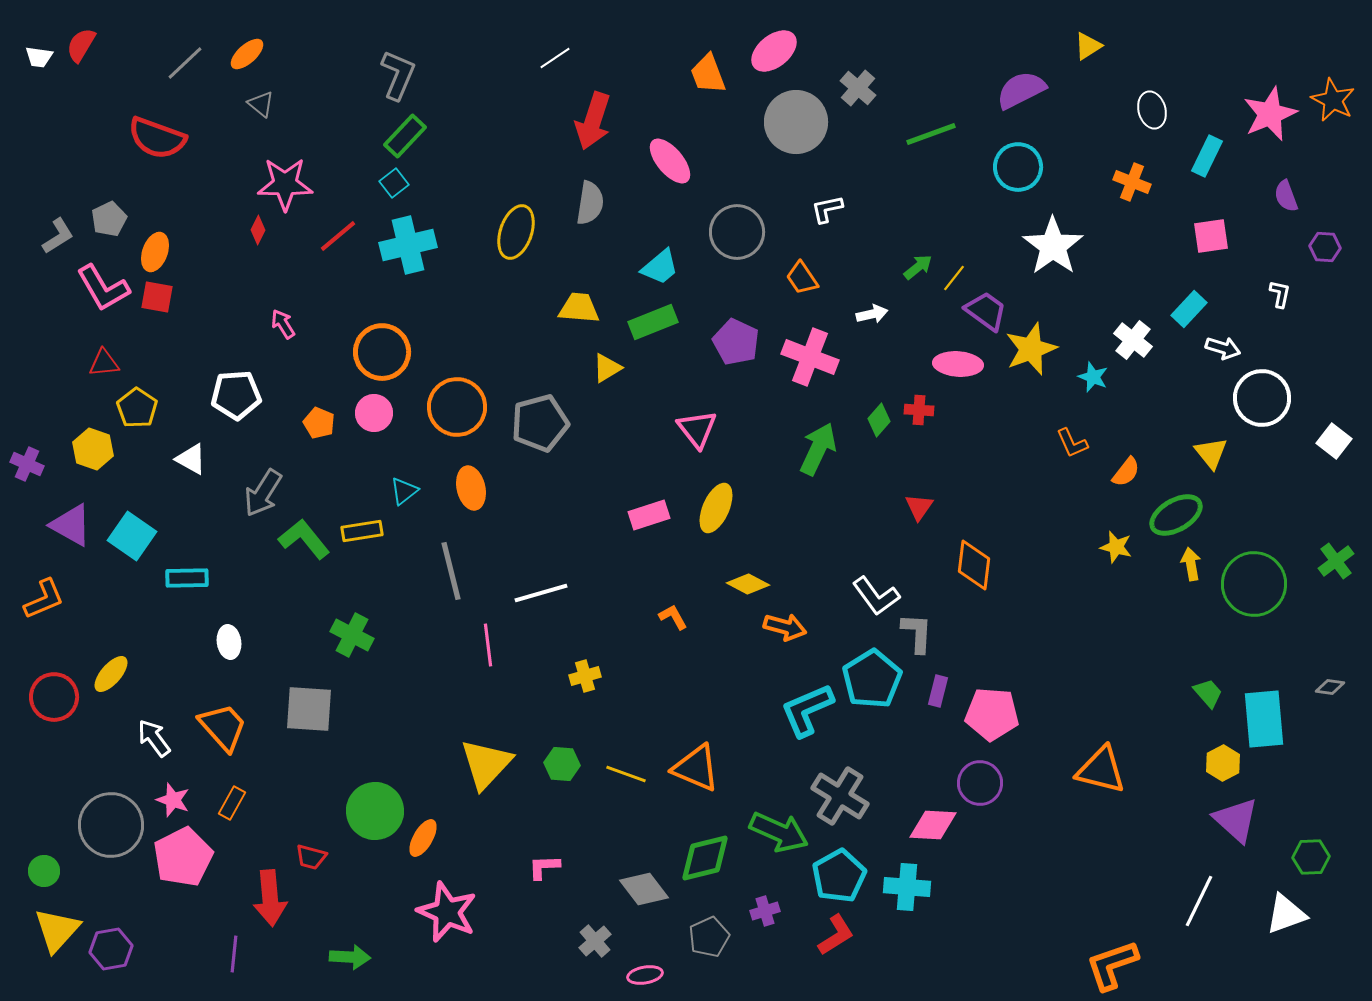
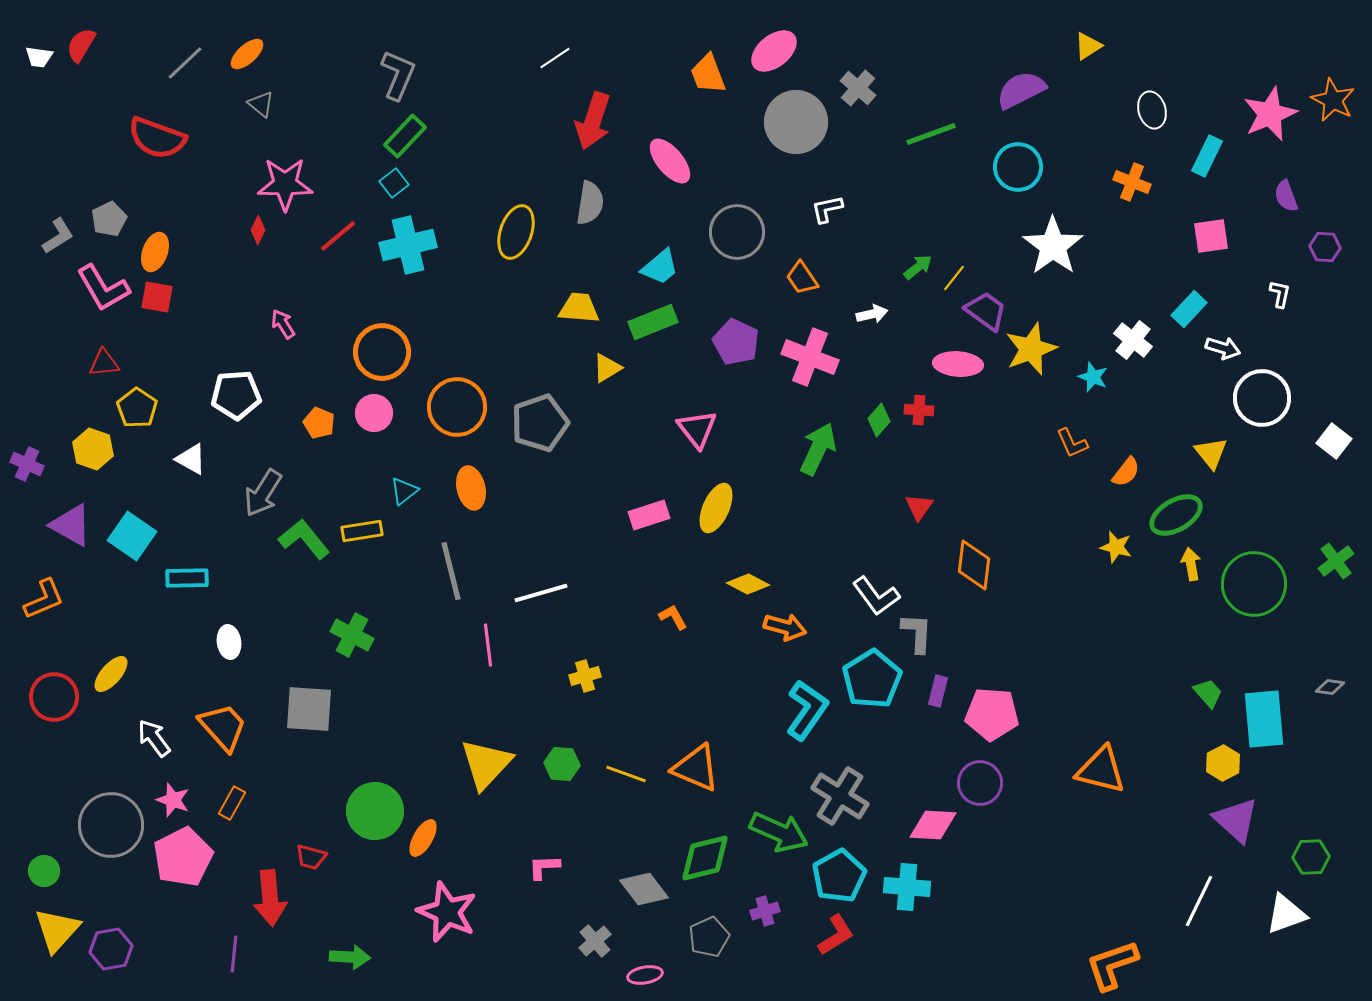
gray pentagon at (540, 423): rotated 4 degrees counterclockwise
cyan L-shape at (807, 710): rotated 148 degrees clockwise
